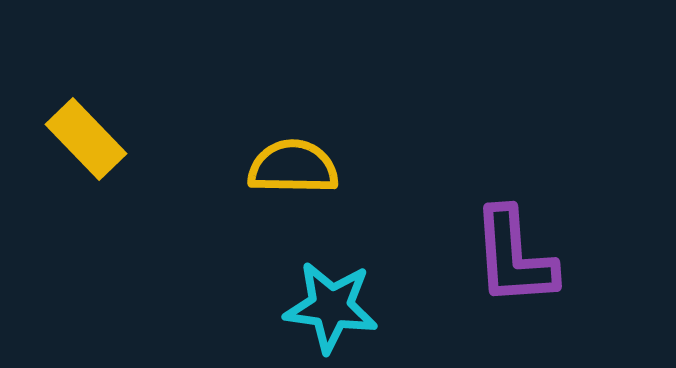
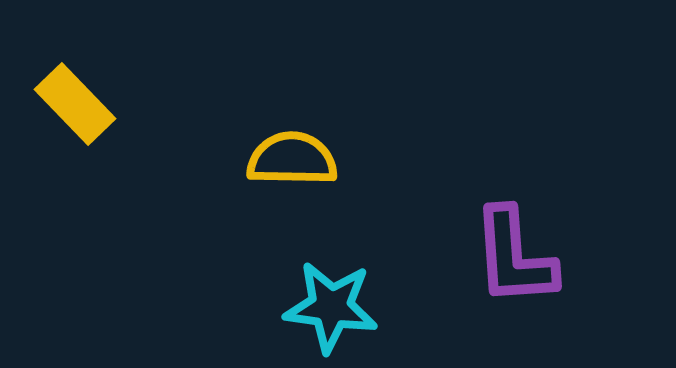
yellow rectangle: moved 11 px left, 35 px up
yellow semicircle: moved 1 px left, 8 px up
